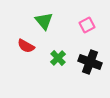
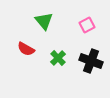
red semicircle: moved 3 px down
black cross: moved 1 px right, 1 px up
